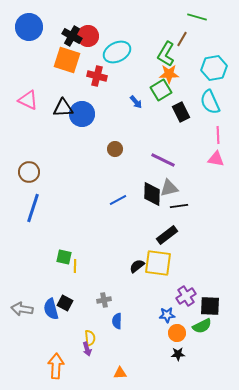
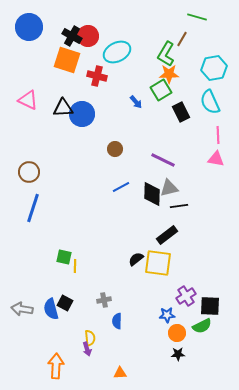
blue line at (118, 200): moved 3 px right, 13 px up
black semicircle at (137, 266): moved 1 px left, 7 px up
